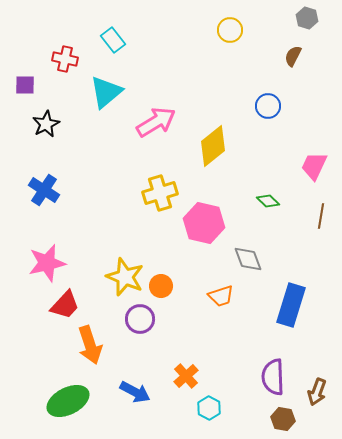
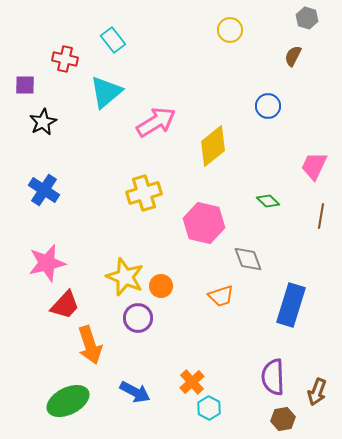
black star: moved 3 px left, 2 px up
yellow cross: moved 16 px left
purple circle: moved 2 px left, 1 px up
orange cross: moved 6 px right, 6 px down
brown hexagon: rotated 20 degrees counterclockwise
